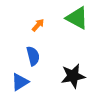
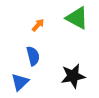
blue triangle: rotated 12 degrees counterclockwise
